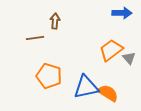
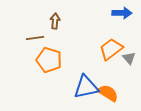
orange trapezoid: moved 1 px up
orange pentagon: moved 16 px up
